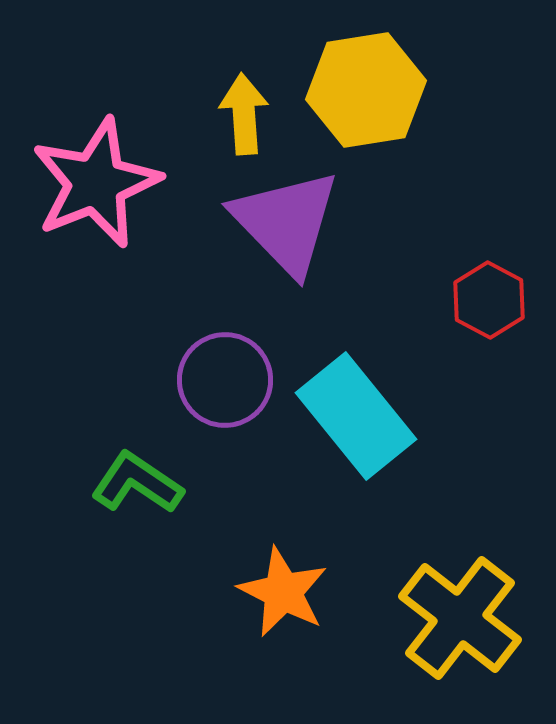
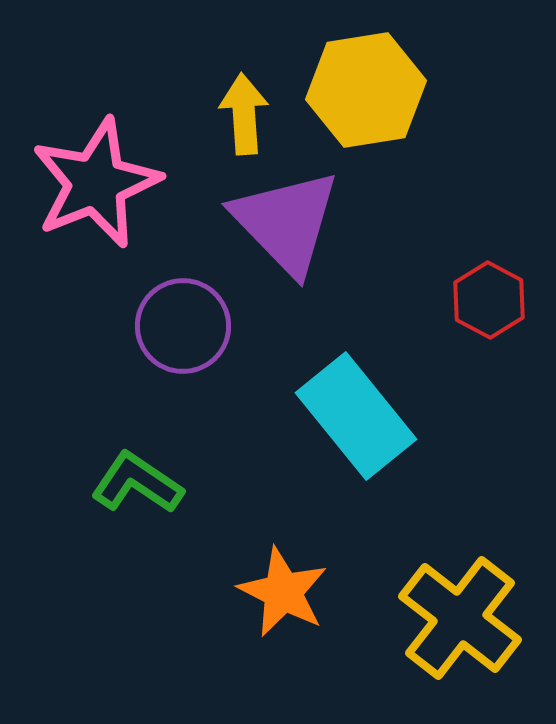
purple circle: moved 42 px left, 54 px up
